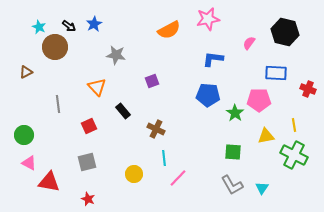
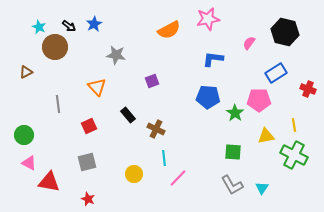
blue rectangle: rotated 35 degrees counterclockwise
blue pentagon: moved 2 px down
black rectangle: moved 5 px right, 4 px down
